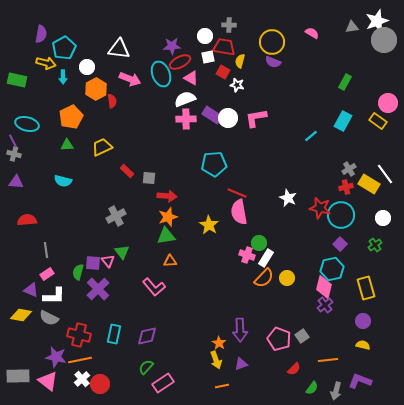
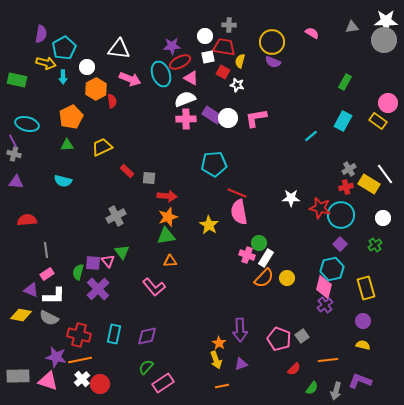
white star at (377, 21): moved 9 px right; rotated 20 degrees clockwise
white star at (288, 198): moved 3 px right; rotated 24 degrees counterclockwise
pink triangle at (48, 381): rotated 20 degrees counterclockwise
